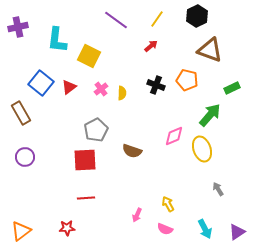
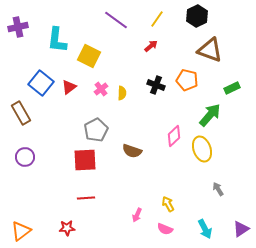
pink diamond: rotated 20 degrees counterclockwise
purple triangle: moved 4 px right, 3 px up
